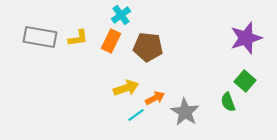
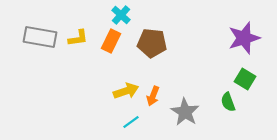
cyan cross: rotated 12 degrees counterclockwise
purple star: moved 2 px left
brown pentagon: moved 4 px right, 4 px up
green square: moved 2 px up; rotated 10 degrees counterclockwise
yellow arrow: moved 3 px down
orange arrow: moved 2 px left, 2 px up; rotated 138 degrees clockwise
cyan line: moved 5 px left, 7 px down
